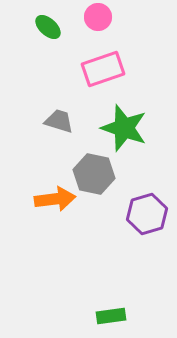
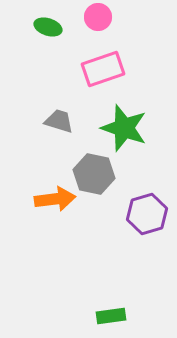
green ellipse: rotated 24 degrees counterclockwise
